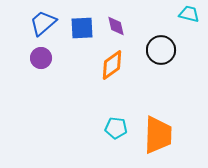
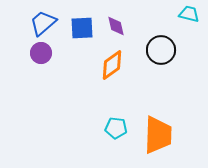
purple circle: moved 5 px up
